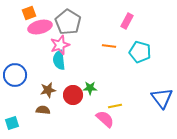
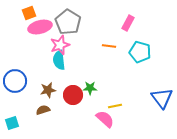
pink rectangle: moved 1 px right, 2 px down
blue circle: moved 6 px down
brown semicircle: rotated 24 degrees counterclockwise
